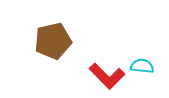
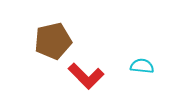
red L-shape: moved 21 px left
